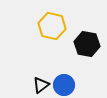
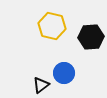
black hexagon: moved 4 px right, 7 px up; rotated 15 degrees counterclockwise
blue circle: moved 12 px up
